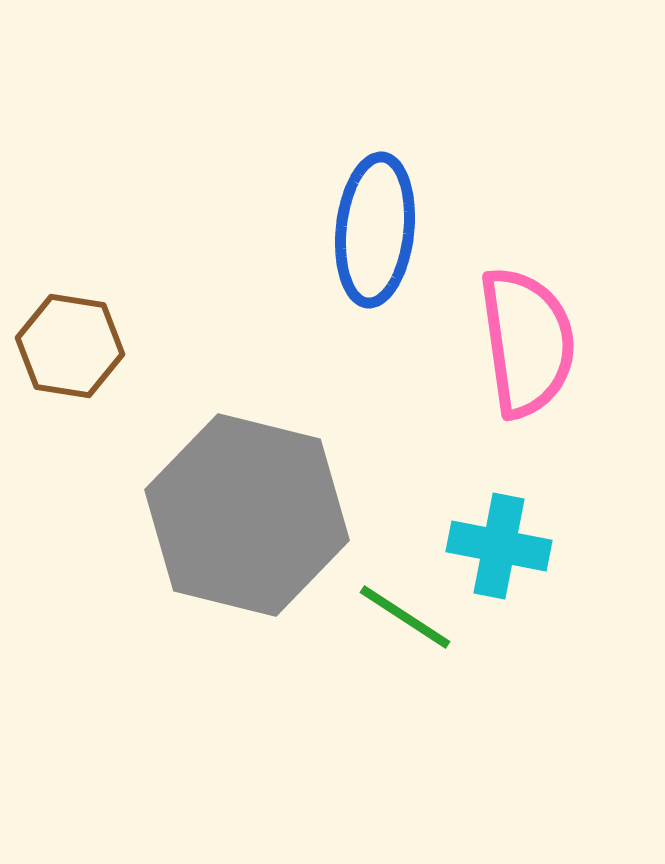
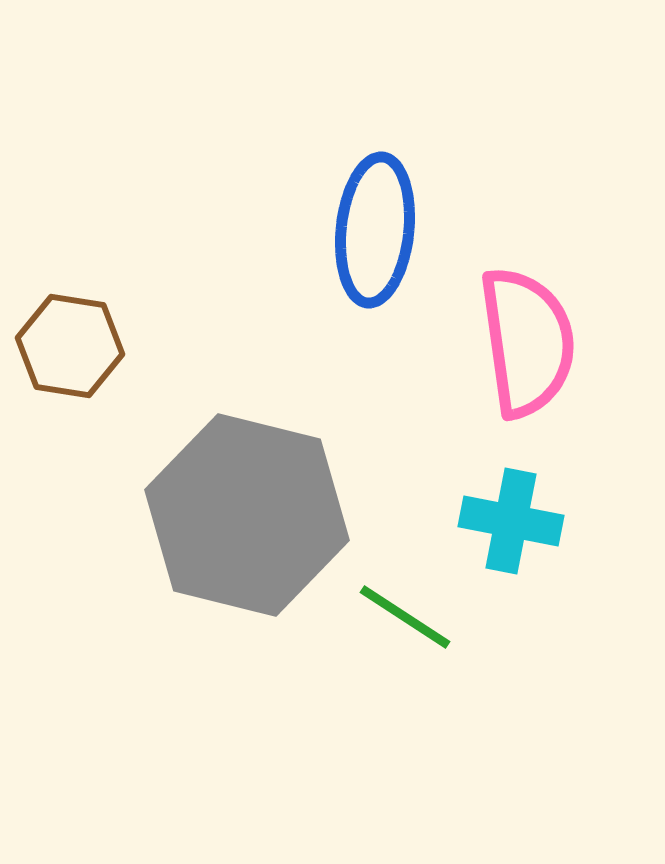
cyan cross: moved 12 px right, 25 px up
